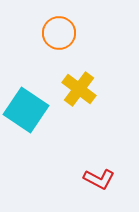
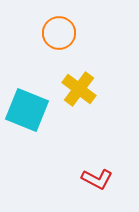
cyan square: moved 1 px right; rotated 12 degrees counterclockwise
red L-shape: moved 2 px left
